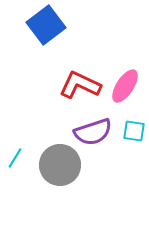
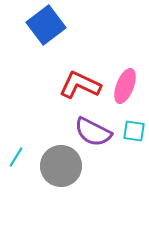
pink ellipse: rotated 12 degrees counterclockwise
purple semicircle: rotated 45 degrees clockwise
cyan line: moved 1 px right, 1 px up
gray circle: moved 1 px right, 1 px down
